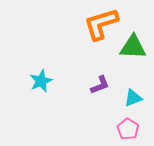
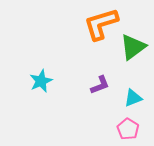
green triangle: rotated 40 degrees counterclockwise
